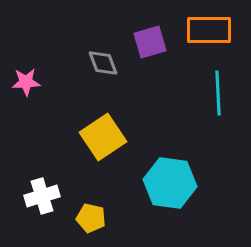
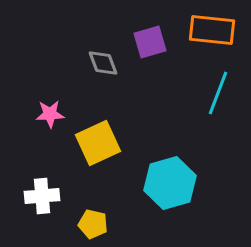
orange rectangle: moved 3 px right; rotated 6 degrees clockwise
pink star: moved 24 px right, 32 px down
cyan line: rotated 24 degrees clockwise
yellow square: moved 5 px left, 6 px down; rotated 9 degrees clockwise
cyan hexagon: rotated 24 degrees counterclockwise
white cross: rotated 12 degrees clockwise
yellow pentagon: moved 2 px right, 6 px down
